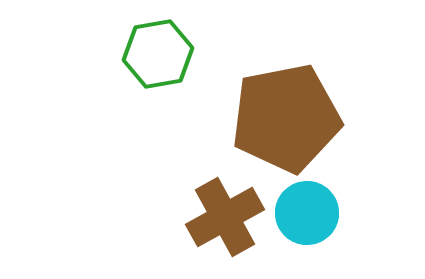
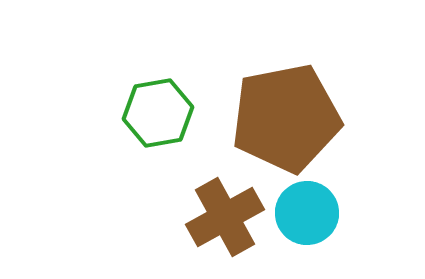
green hexagon: moved 59 px down
